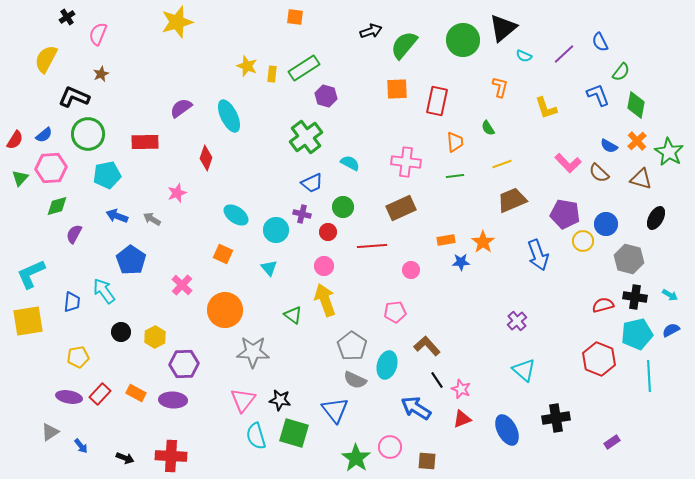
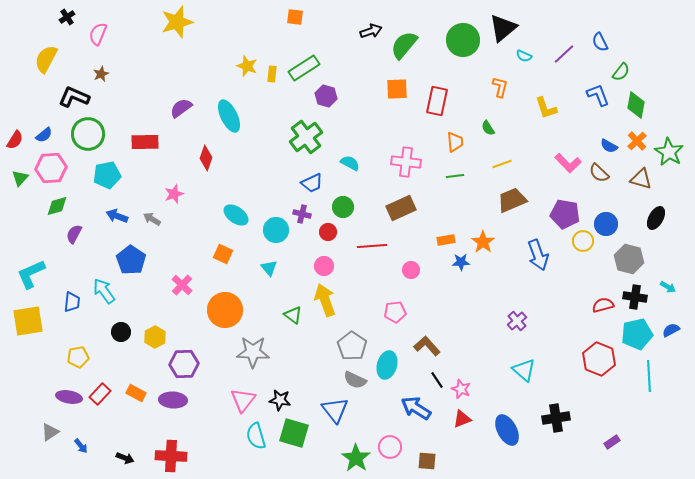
pink star at (177, 193): moved 3 px left, 1 px down
cyan arrow at (670, 295): moved 2 px left, 8 px up
